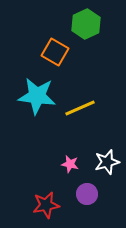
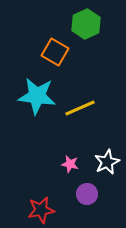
white star: rotated 10 degrees counterclockwise
red star: moved 5 px left, 5 px down
